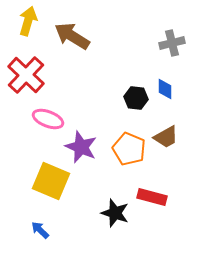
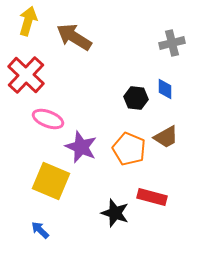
brown arrow: moved 2 px right, 1 px down
